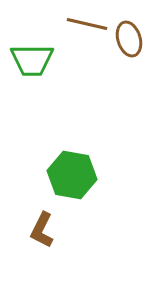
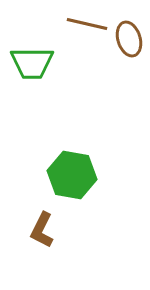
green trapezoid: moved 3 px down
